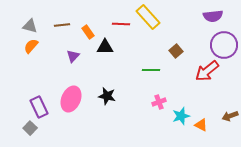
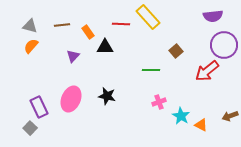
cyan star: rotated 24 degrees counterclockwise
